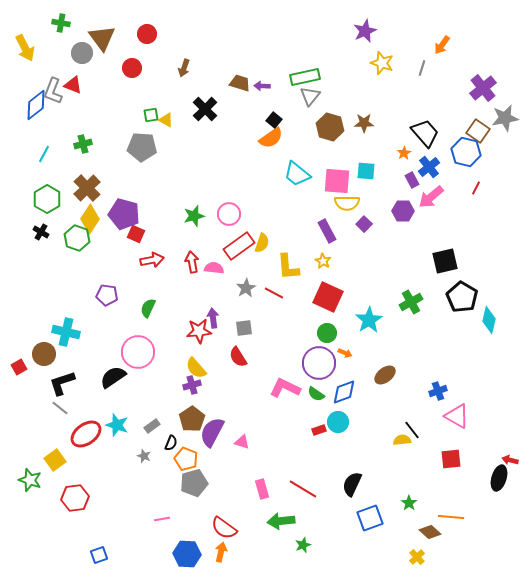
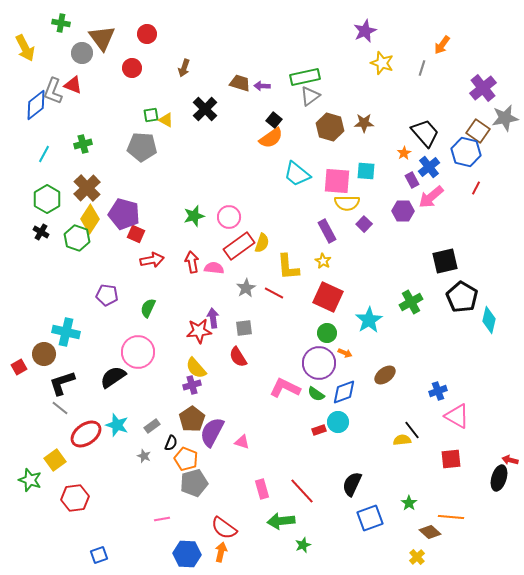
gray triangle at (310, 96): rotated 15 degrees clockwise
pink circle at (229, 214): moved 3 px down
red line at (303, 489): moved 1 px left, 2 px down; rotated 16 degrees clockwise
